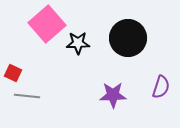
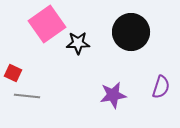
pink square: rotated 6 degrees clockwise
black circle: moved 3 px right, 6 px up
purple star: rotated 8 degrees counterclockwise
